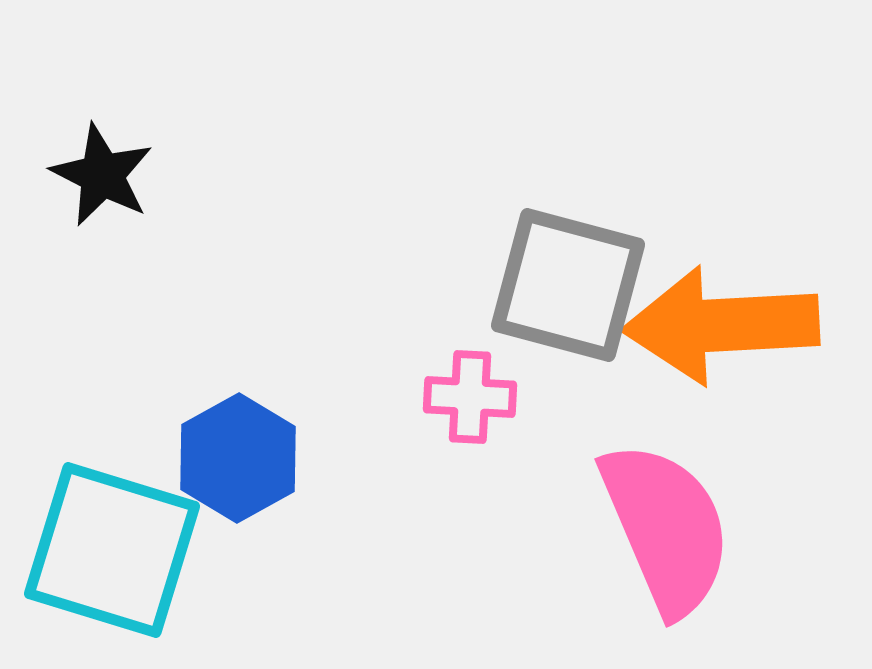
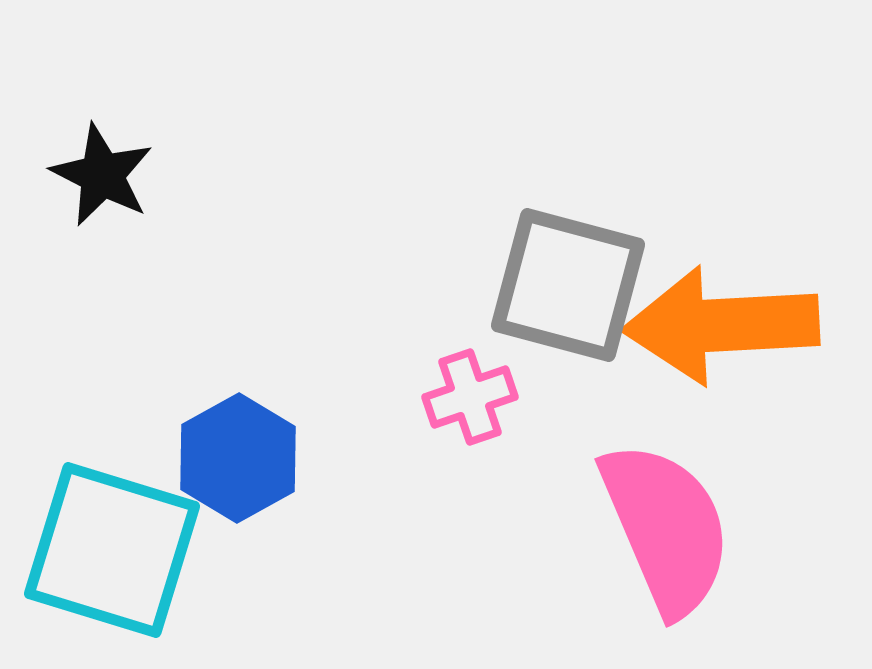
pink cross: rotated 22 degrees counterclockwise
